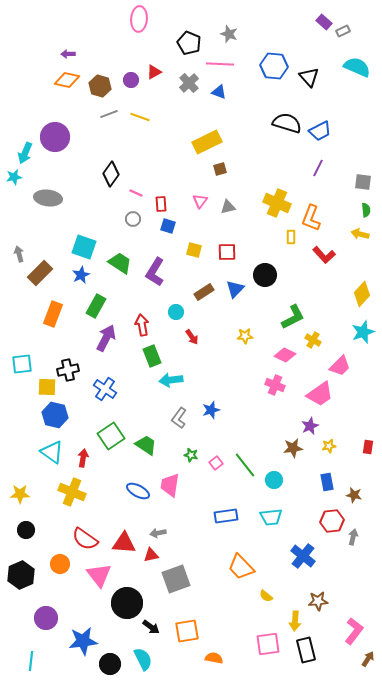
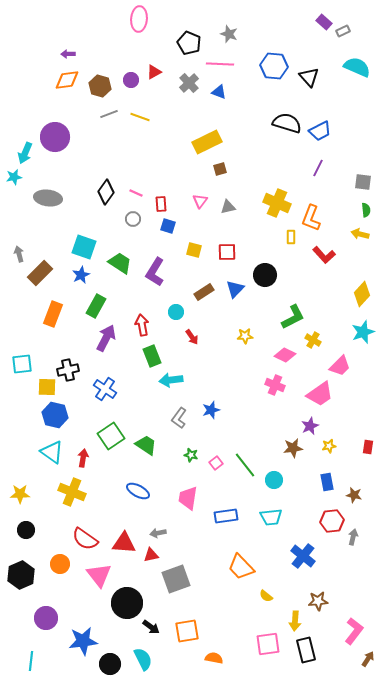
orange diamond at (67, 80): rotated 20 degrees counterclockwise
black diamond at (111, 174): moved 5 px left, 18 px down
pink trapezoid at (170, 485): moved 18 px right, 13 px down
